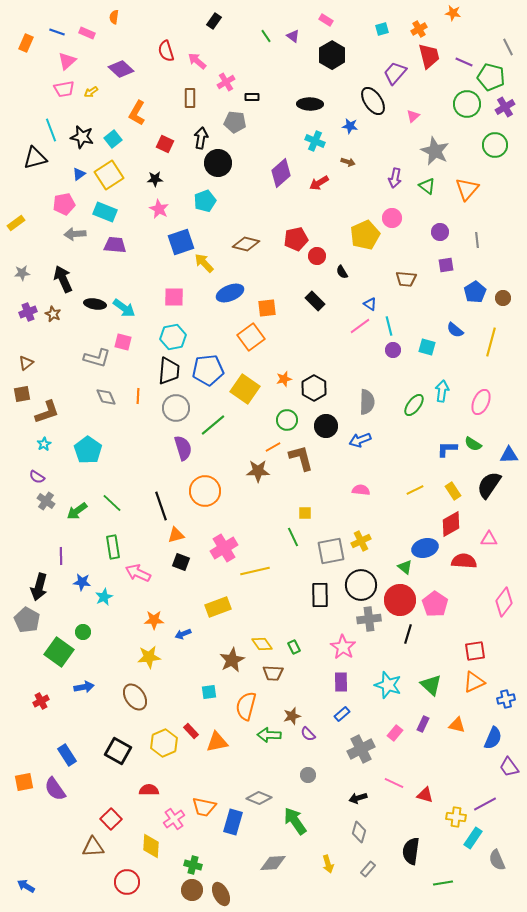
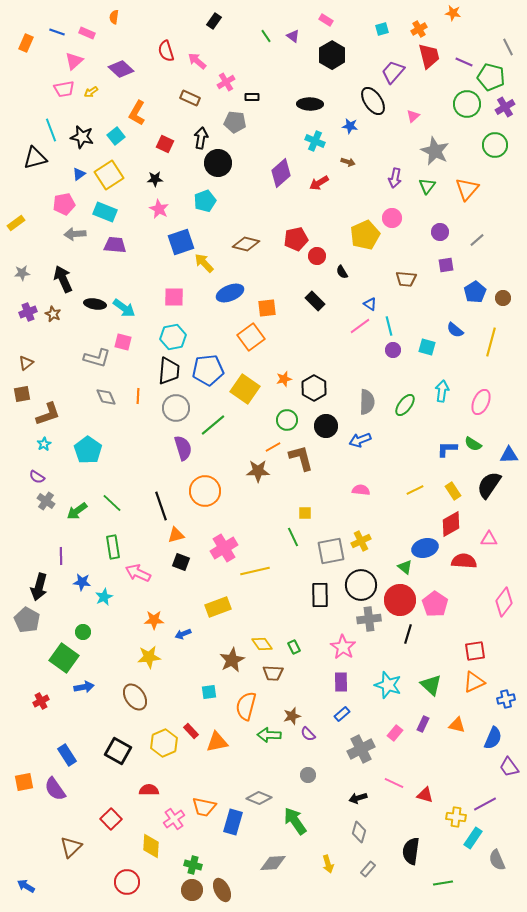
pink triangle at (67, 61): moved 7 px right
purple trapezoid at (395, 73): moved 2 px left, 1 px up
brown rectangle at (190, 98): rotated 66 degrees counterclockwise
cyan square at (113, 139): moved 3 px right, 3 px up
green triangle at (427, 186): rotated 30 degrees clockwise
gray line at (477, 240): rotated 56 degrees clockwise
green ellipse at (414, 405): moved 9 px left
brown L-shape at (47, 412): moved 1 px right, 2 px down
green square at (59, 652): moved 5 px right, 6 px down
brown triangle at (93, 847): moved 22 px left; rotated 40 degrees counterclockwise
brown ellipse at (221, 894): moved 1 px right, 4 px up
